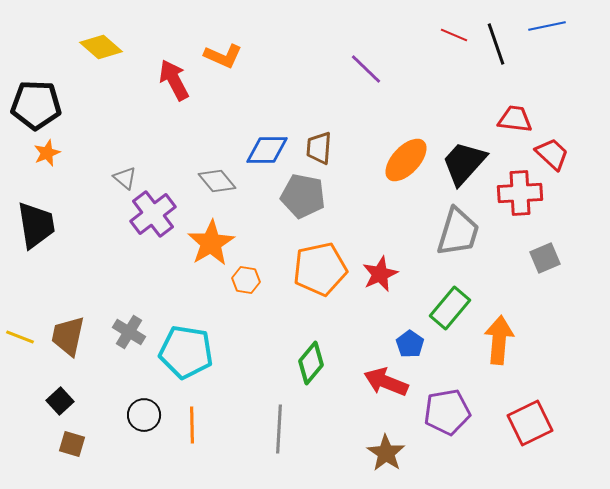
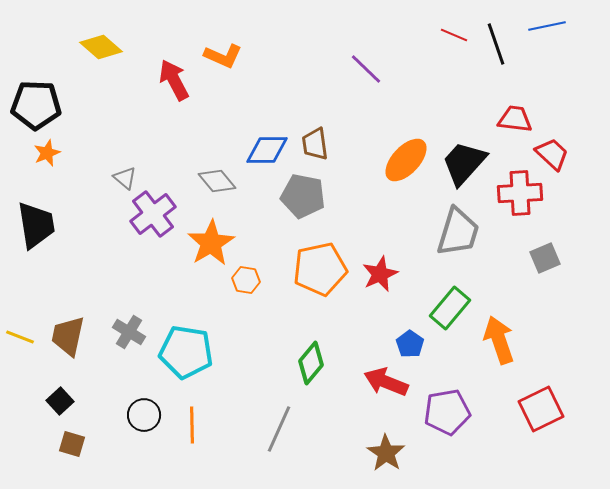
brown trapezoid at (319, 148): moved 4 px left, 4 px up; rotated 12 degrees counterclockwise
orange arrow at (499, 340): rotated 24 degrees counterclockwise
red square at (530, 423): moved 11 px right, 14 px up
gray line at (279, 429): rotated 21 degrees clockwise
